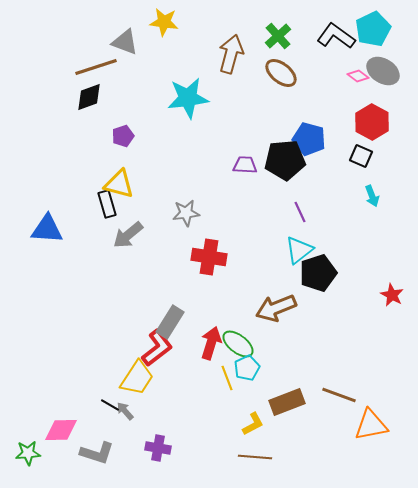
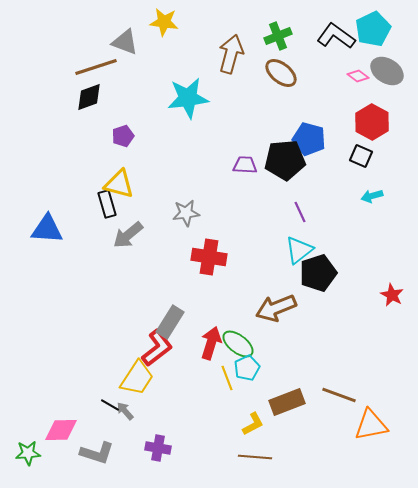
green cross at (278, 36): rotated 20 degrees clockwise
gray ellipse at (383, 71): moved 4 px right
cyan arrow at (372, 196): rotated 95 degrees clockwise
